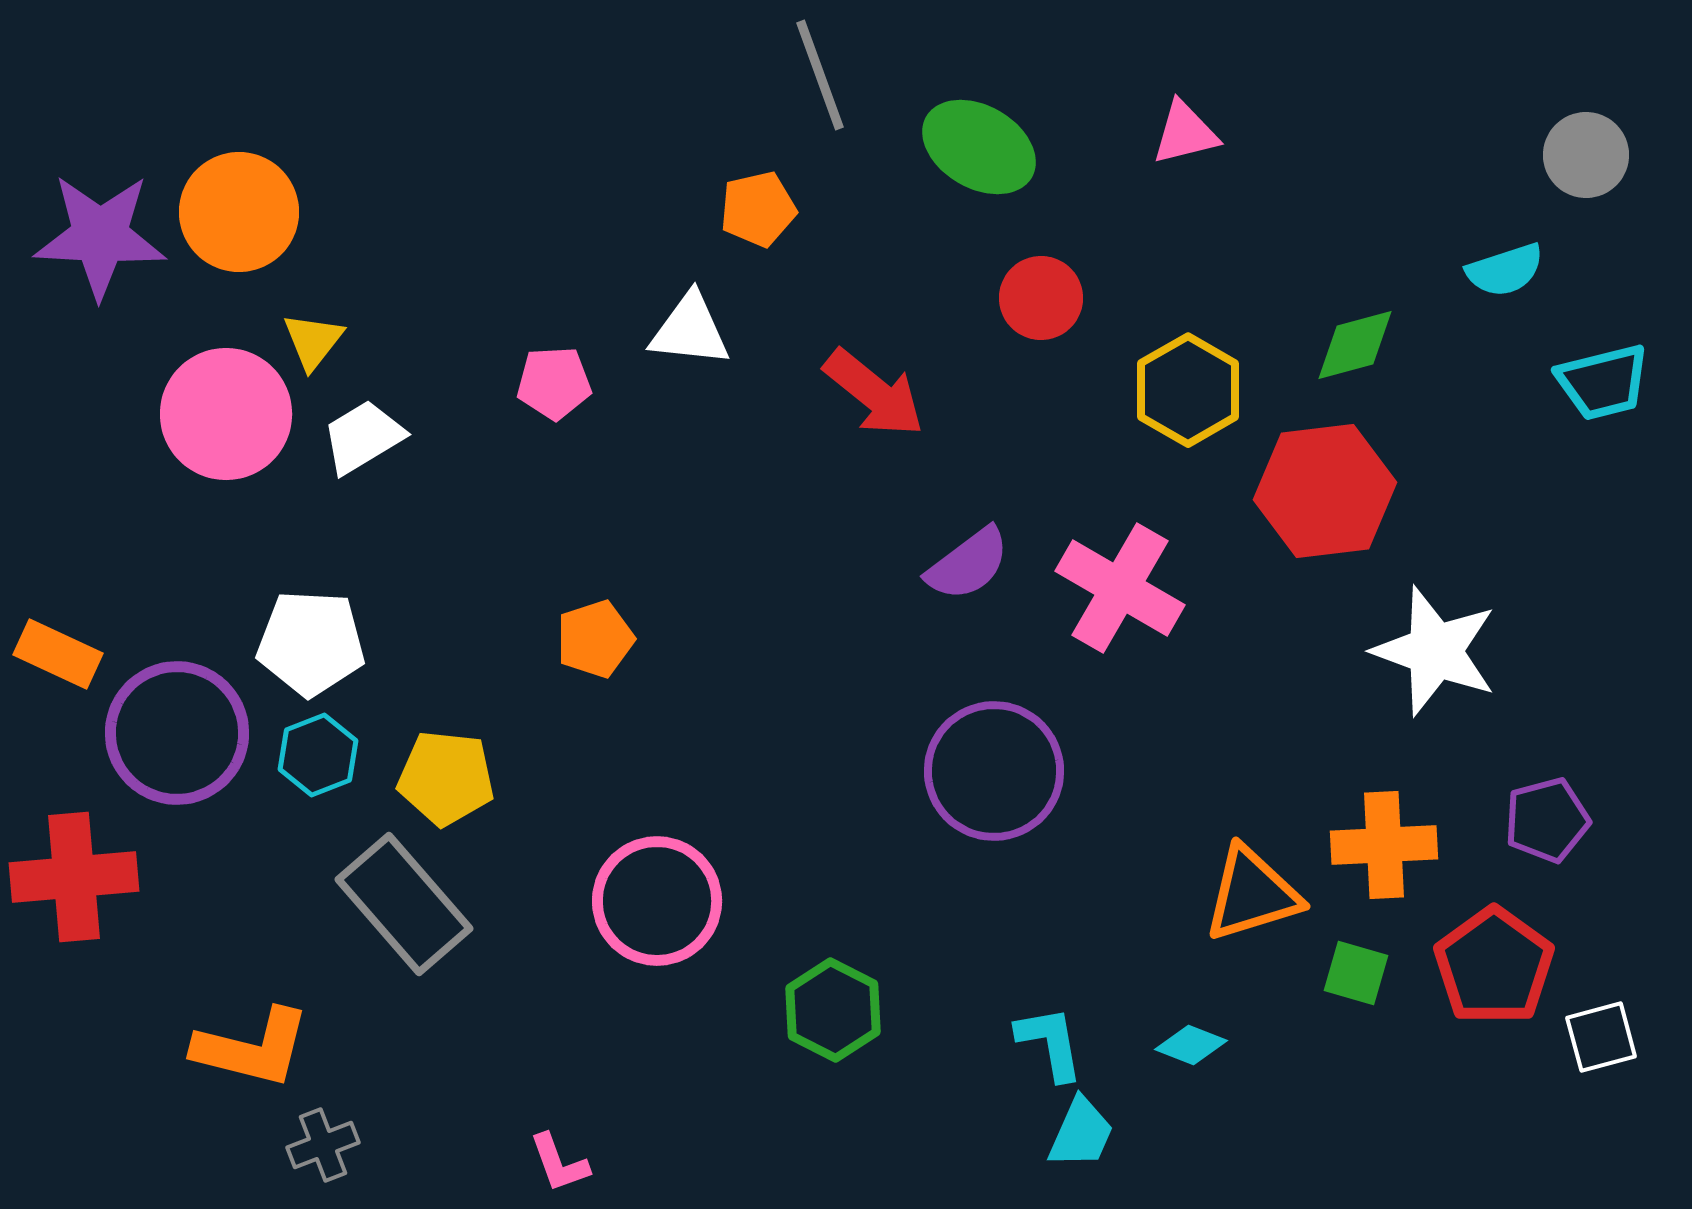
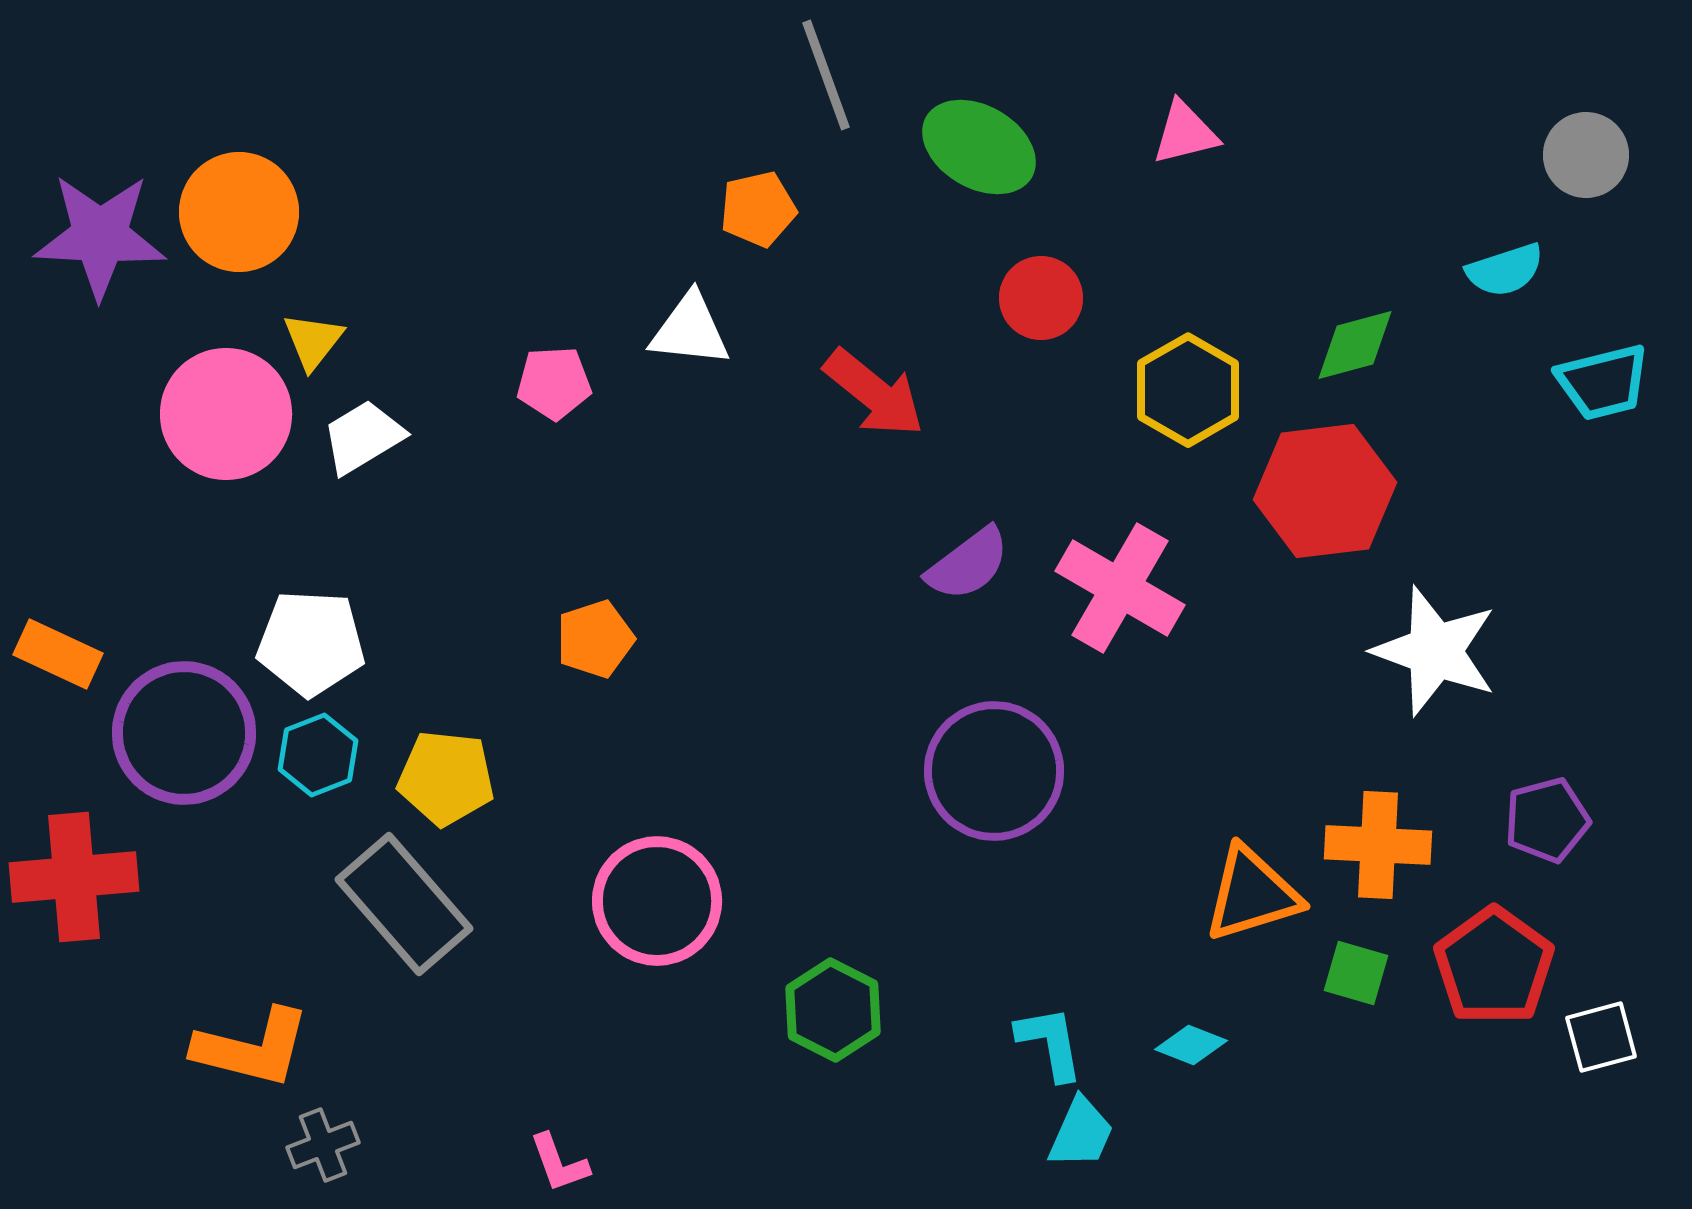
gray line at (820, 75): moved 6 px right
purple circle at (177, 733): moved 7 px right
orange cross at (1384, 845): moved 6 px left; rotated 6 degrees clockwise
